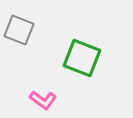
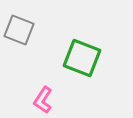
pink L-shape: rotated 88 degrees clockwise
